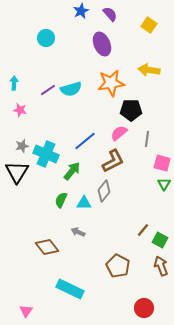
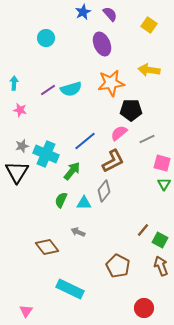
blue star: moved 2 px right, 1 px down
gray line: rotated 56 degrees clockwise
